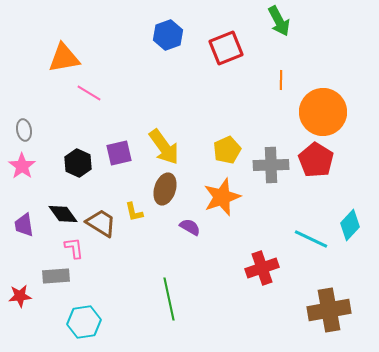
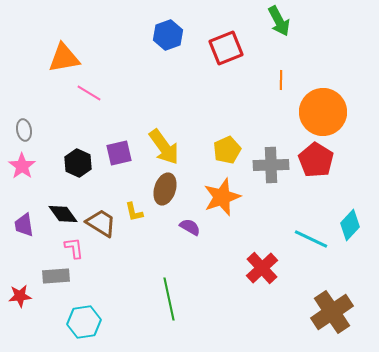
red cross: rotated 24 degrees counterclockwise
brown cross: moved 3 px right, 2 px down; rotated 24 degrees counterclockwise
